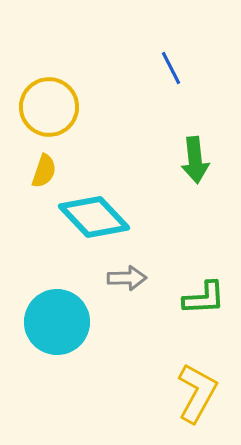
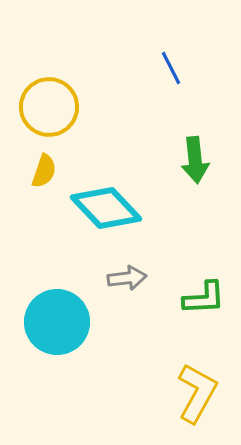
cyan diamond: moved 12 px right, 9 px up
gray arrow: rotated 6 degrees counterclockwise
